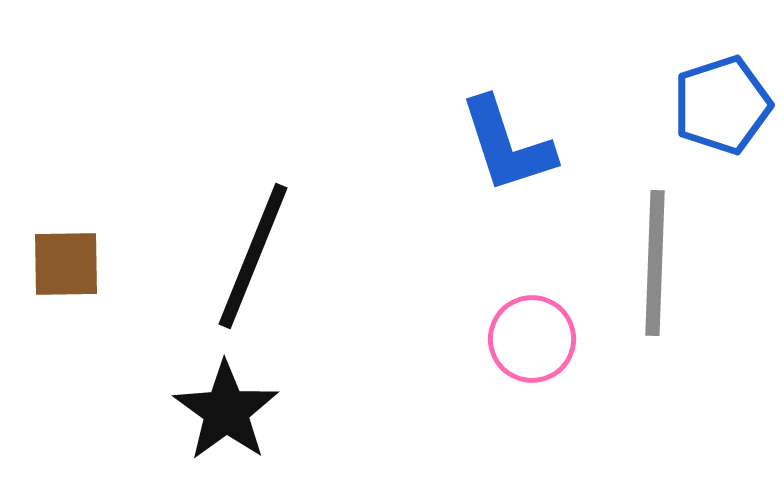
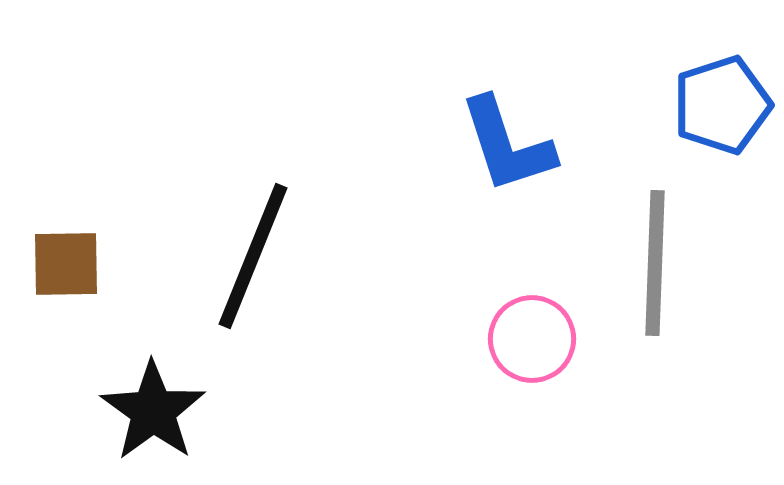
black star: moved 73 px left
